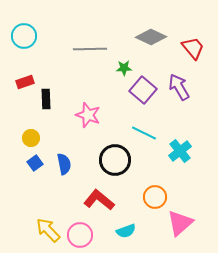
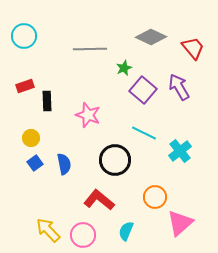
green star: rotated 21 degrees counterclockwise
red rectangle: moved 4 px down
black rectangle: moved 1 px right, 2 px down
cyan semicircle: rotated 132 degrees clockwise
pink circle: moved 3 px right
